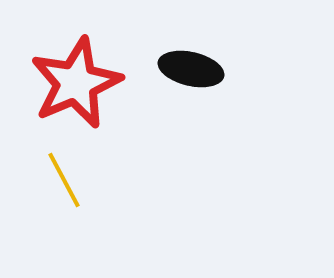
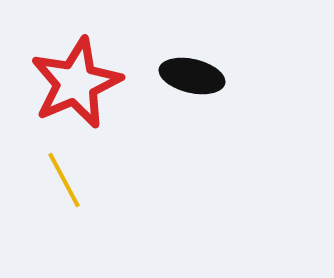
black ellipse: moved 1 px right, 7 px down
